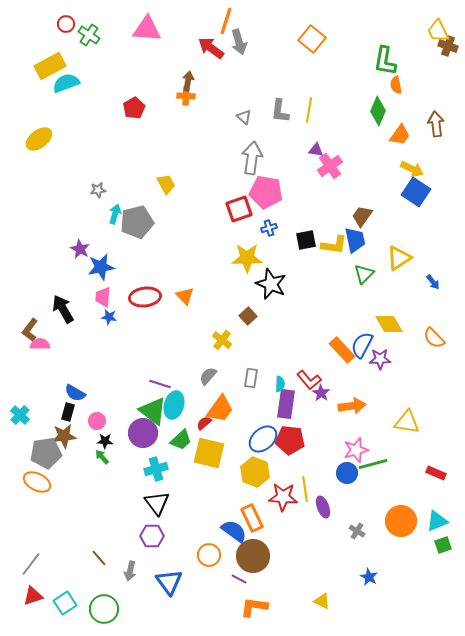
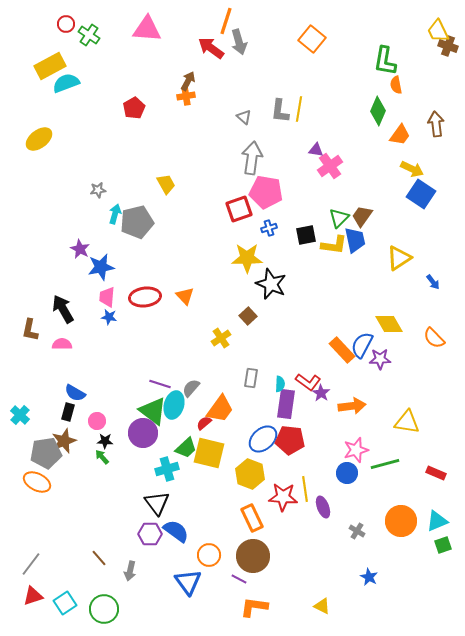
brown arrow at (188, 81): rotated 18 degrees clockwise
orange cross at (186, 96): rotated 12 degrees counterclockwise
yellow line at (309, 110): moved 10 px left, 1 px up
blue square at (416, 192): moved 5 px right, 2 px down
black square at (306, 240): moved 5 px up
green triangle at (364, 274): moved 25 px left, 56 px up
pink trapezoid at (103, 297): moved 4 px right
brown L-shape at (30, 330): rotated 25 degrees counterclockwise
yellow cross at (222, 340): moved 1 px left, 2 px up; rotated 18 degrees clockwise
pink semicircle at (40, 344): moved 22 px right
gray semicircle at (208, 376): moved 17 px left, 12 px down
red L-shape at (309, 380): moved 1 px left, 2 px down; rotated 15 degrees counterclockwise
brown star at (64, 436): moved 5 px down; rotated 15 degrees counterclockwise
green trapezoid at (181, 440): moved 5 px right, 8 px down
green line at (373, 464): moved 12 px right
cyan cross at (156, 469): moved 11 px right
yellow hexagon at (255, 472): moved 5 px left, 2 px down
blue semicircle at (234, 531): moved 58 px left
purple hexagon at (152, 536): moved 2 px left, 2 px up
blue triangle at (169, 582): moved 19 px right
yellow triangle at (322, 601): moved 5 px down
